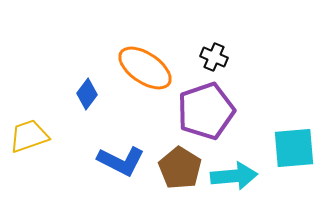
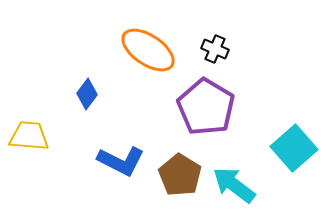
black cross: moved 1 px right, 8 px up
orange ellipse: moved 3 px right, 18 px up
purple pentagon: moved 4 px up; rotated 22 degrees counterclockwise
yellow trapezoid: rotated 24 degrees clockwise
cyan square: rotated 36 degrees counterclockwise
brown pentagon: moved 7 px down
cyan arrow: moved 9 px down; rotated 138 degrees counterclockwise
